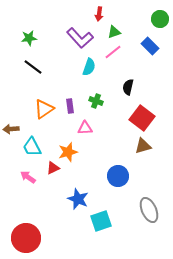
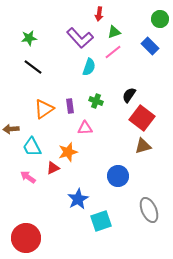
black semicircle: moved 1 px right, 8 px down; rotated 21 degrees clockwise
blue star: rotated 20 degrees clockwise
